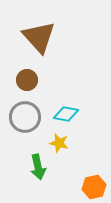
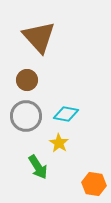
gray circle: moved 1 px right, 1 px up
yellow star: rotated 18 degrees clockwise
green arrow: rotated 20 degrees counterclockwise
orange hexagon: moved 3 px up; rotated 20 degrees clockwise
